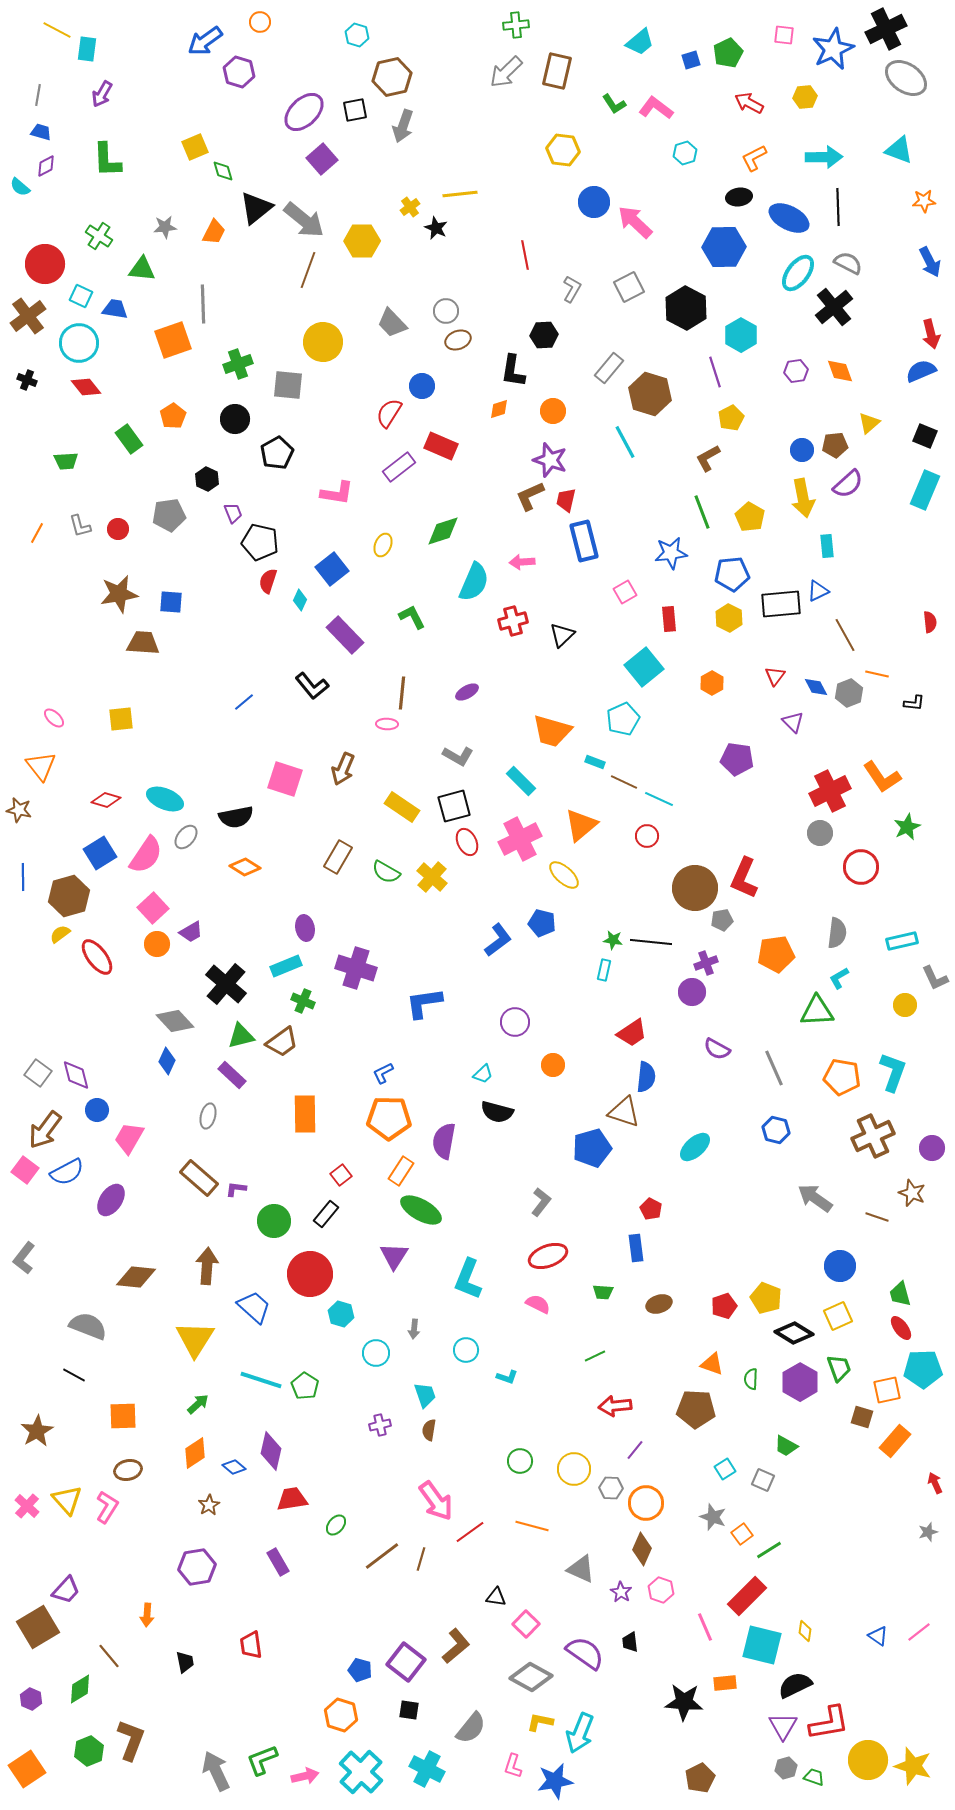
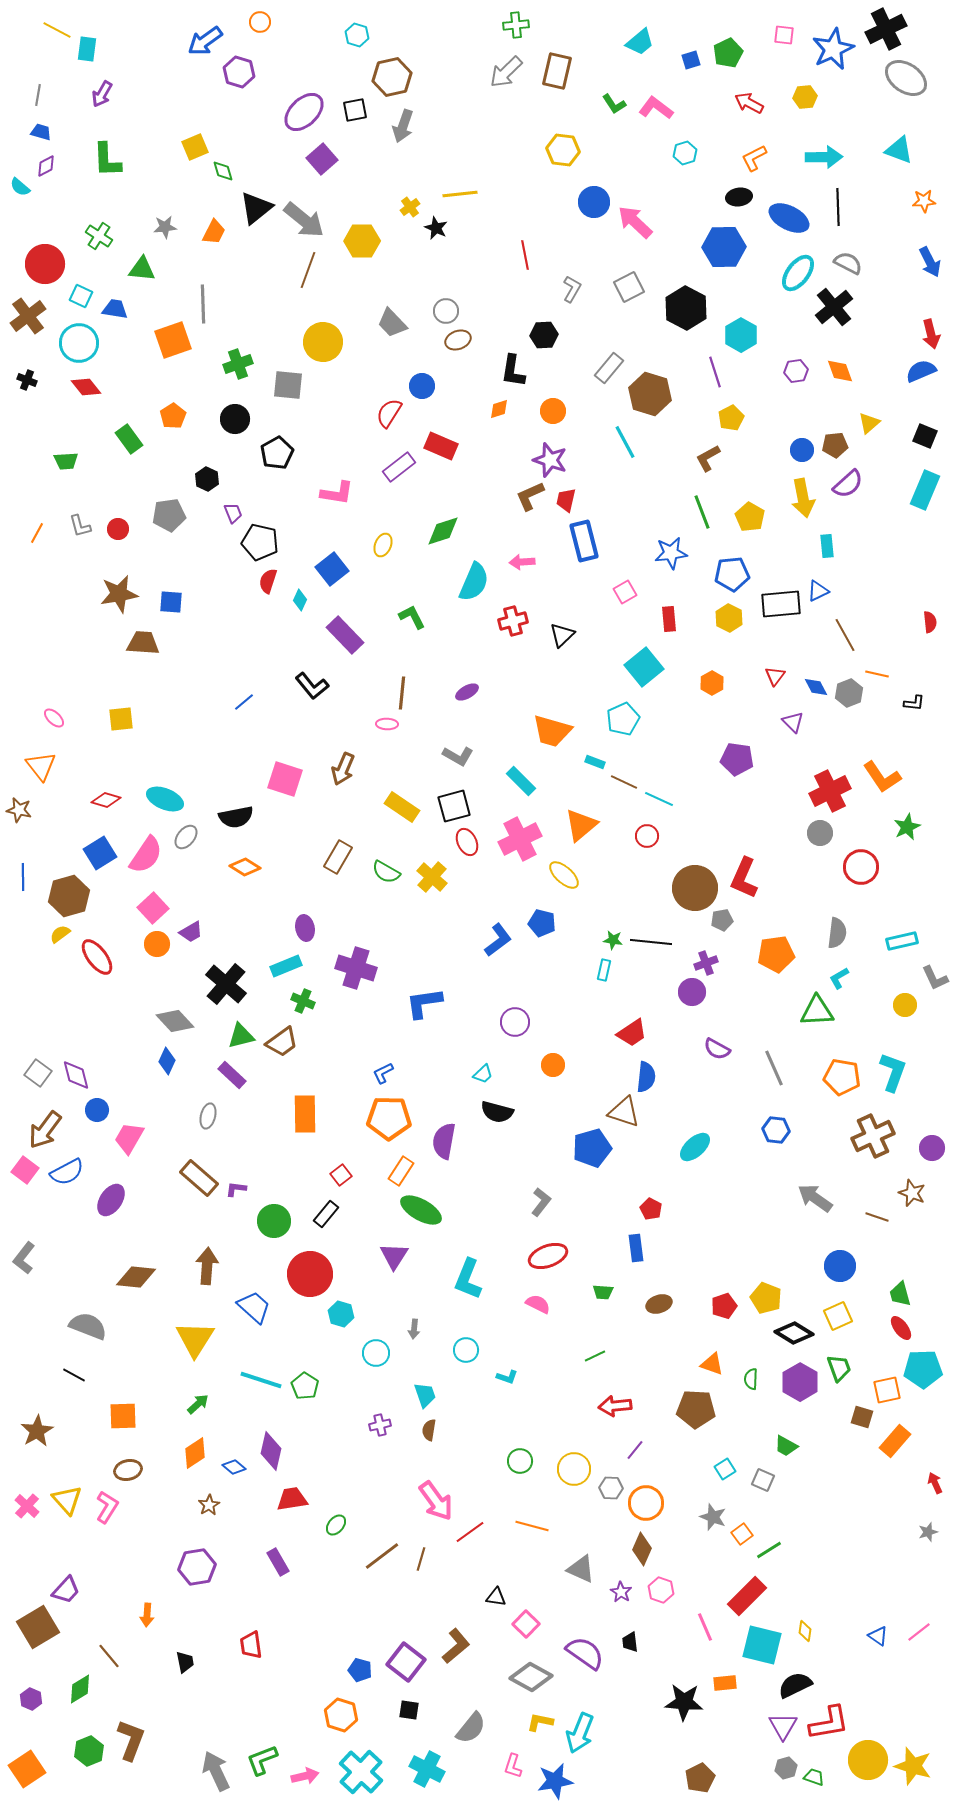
blue hexagon at (776, 1130): rotated 8 degrees counterclockwise
